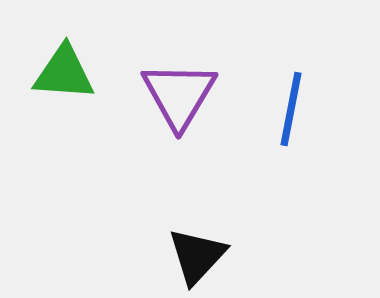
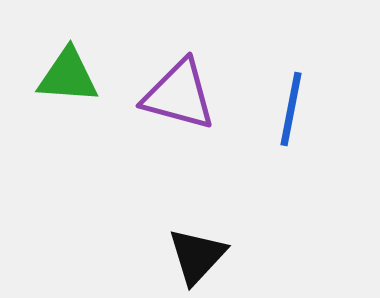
green triangle: moved 4 px right, 3 px down
purple triangle: rotated 46 degrees counterclockwise
